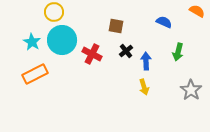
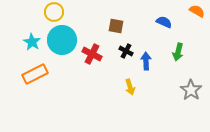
black cross: rotated 24 degrees counterclockwise
yellow arrow: moved 14 px left
